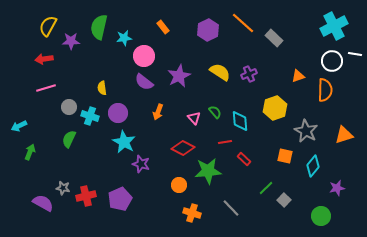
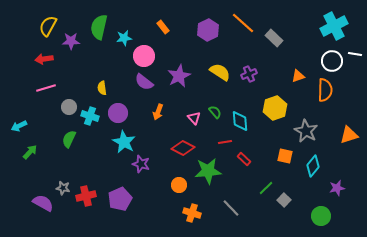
orange triangle at (344, 135): moved 5 px right
green arrow at (30, 152): rotated 21 degrees clockwise
